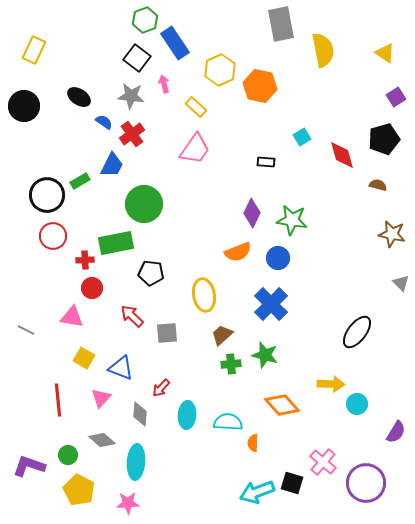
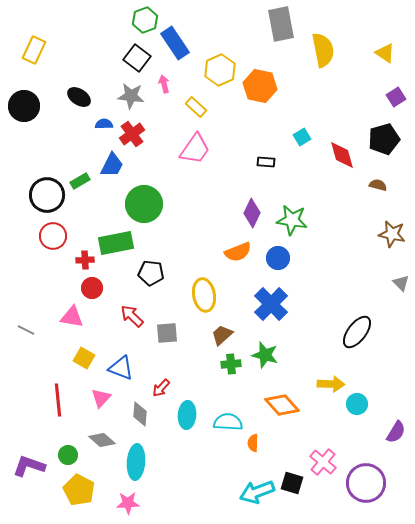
blue semicircle at (104, 122): moved 2 px down; rotated 36 degrees counterclockwise
